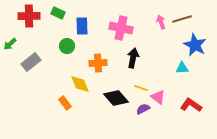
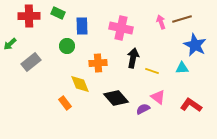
yellow line: moved 11 px right, 17 px up
